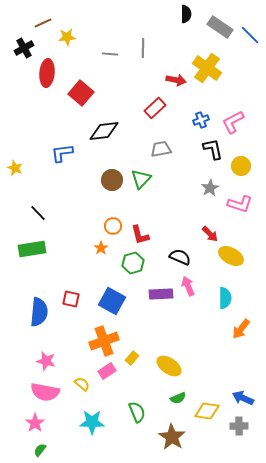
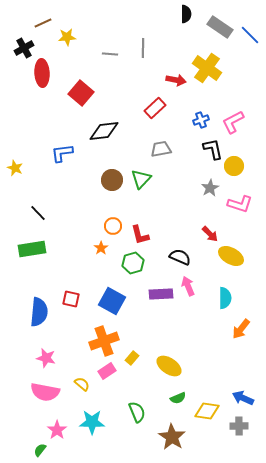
red ellipse at (47, 73): moved 5 px left; rotated 8 degrees counterclockwise
yellow circle at (241, 166): moved 7 px left
pink star at (46, 361): moved 3 px up
pink star at (35, 423): moved 22 px right, 7 px down
